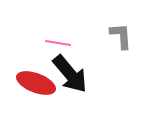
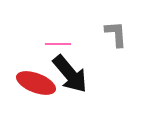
gray L-shape: moved 5 px left, 2 px up
pink line: moved 1 px down; rotated 10 degrees counterclockwise
